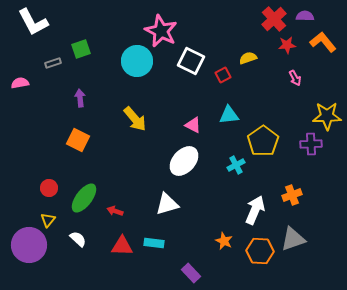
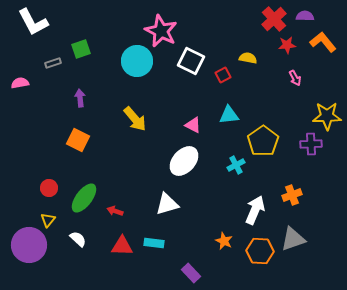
yellow semicircle: rotated 30 degrees clockwise
